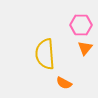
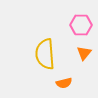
orange triangle: moved 1 px left, 5 px down
orange semicircle: rotated 42 degrees counterclockwise
